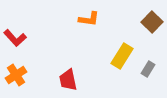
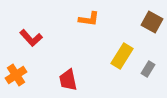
brown square: rotated 15 degrees counterclockwise
red L-shape: moved 16 px right
